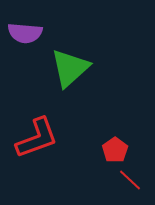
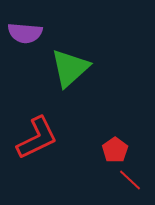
red L-shape: rotated 6 degrees counterclockwise
